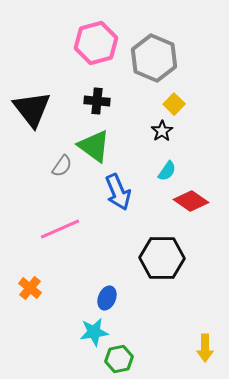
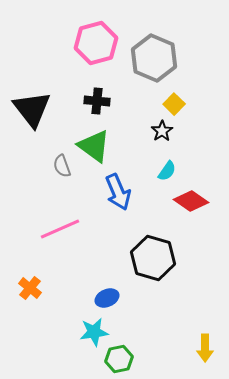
gray semicircle: rotated 125 degrees clockwise
black hexagon: moved 9 px left; rotated 15 degrees clockwise
blue ellipse: rotated 45 degrees clockwise
